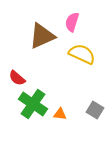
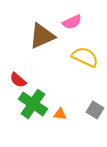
pink semicircle: rotated 132 degrees counterclockwise
yellow semicircle: moved 3 px right, 3 px down
red semicircle: moved 1 px right, 2 px down
